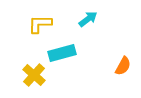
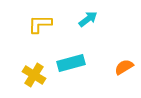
cyan rectangle: moved 9 px right, 10 px down
orange semicircle: moved 1 px right, 1 px down; rotated 150 degrees counterclockwise
yellow cross: rotated 10 degrees counterclockwise
